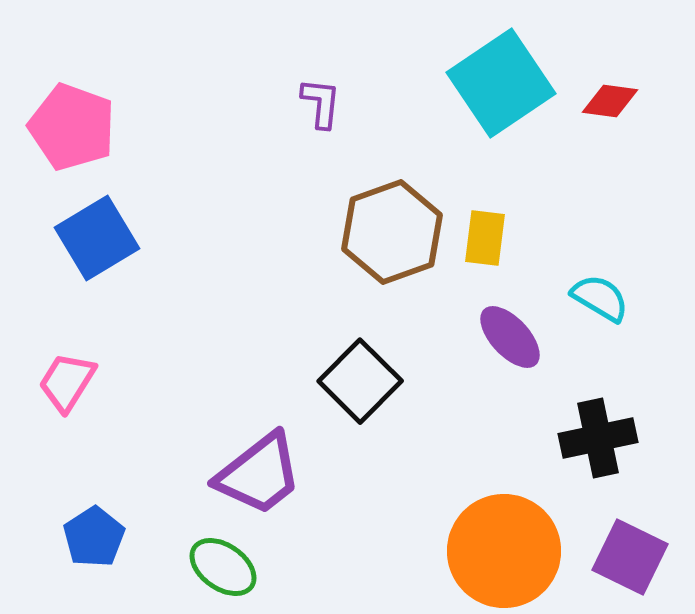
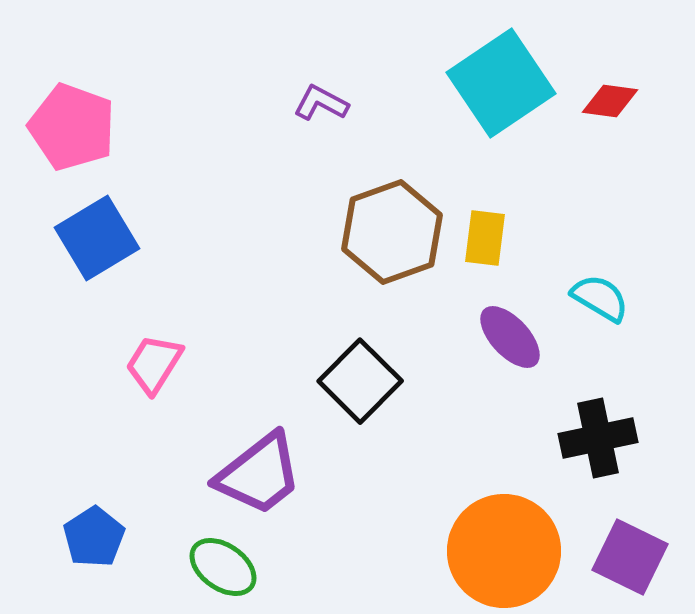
purple L-shape: rotated 68 degrees counterclockwise
pink trapezoid: moved 87 px right, 18 px up
